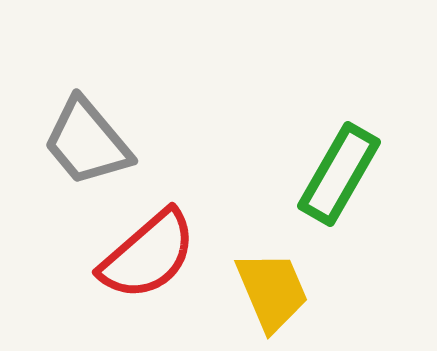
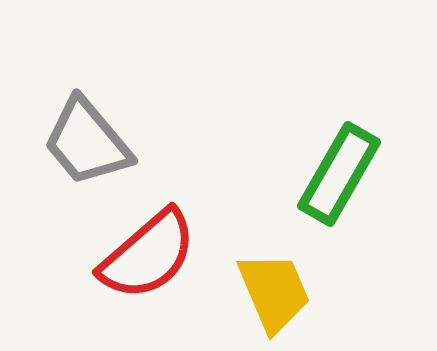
yellow trapezoid: moved 2 px right, 1 px down
